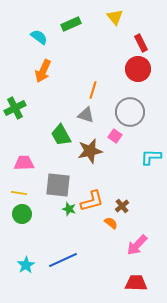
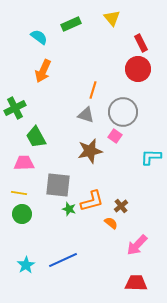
yellow triangle: moved 3 px left, 1 px down
gray circle: moved 7 px left
green trapezoid: moved 25 px left, 2 px down
brown cross: moved 1 px left
